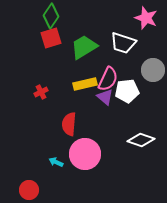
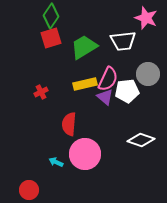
white trapezoid: moved 2 px up; rotated 24 degrees counterclockwise
gray circle: moved 5 px left, 4 px down
